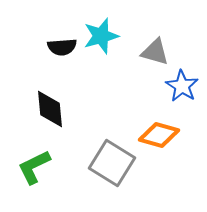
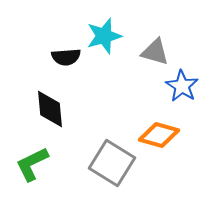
cyan star: moved 3 px right
black semicircle: moved 4 px right, 10 px down
green L-shape: moved 2 px left, 3 px up
